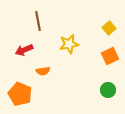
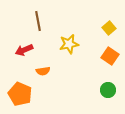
orange square: rotated 30 degrees counterclockwise
